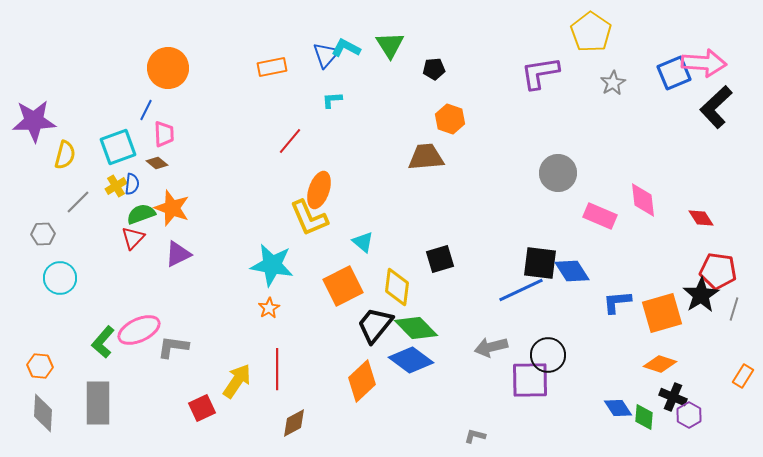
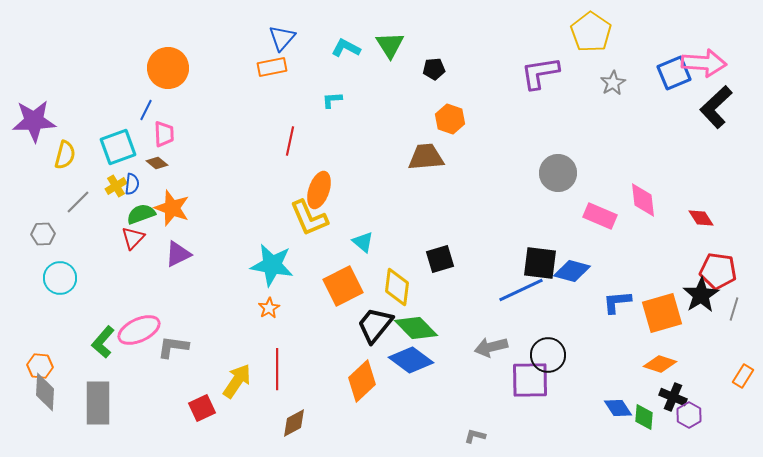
blue triangle at (326, 55): moved 44 px left, 17 px up
red line at (290, 141): rotated 28 degrees counterclockwise
blue diamond at (572, 271): rotated 42 degrees counterclockwise
gray diamond at (43, 413): moved 2 px right, 21 px up
